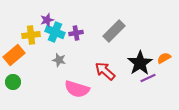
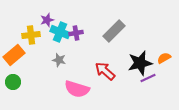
cyan cross: moved 5 px right
black star: rotated 20 degrees clockwise
